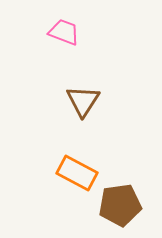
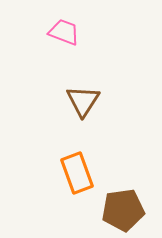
orange rectangle: rotated 42 degrees clockwise
brown pentagon: moved 3 px right, 5 px down
